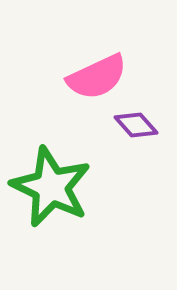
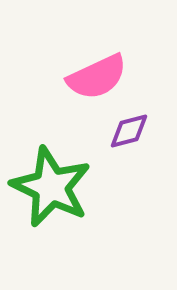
purple diamond: moved 7 px left, 6 px down; rotated 63 degrees counterclockwise
